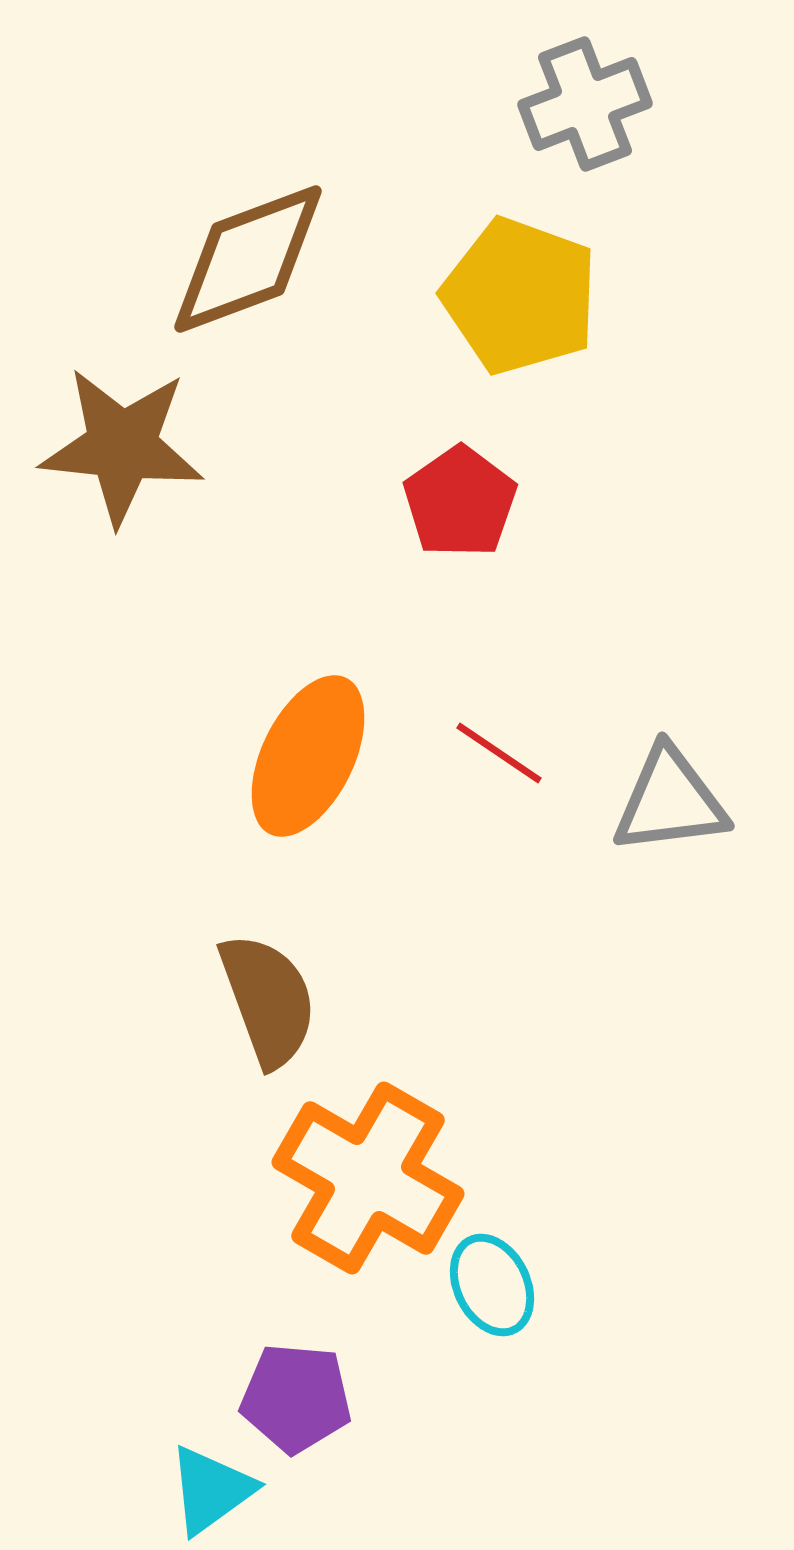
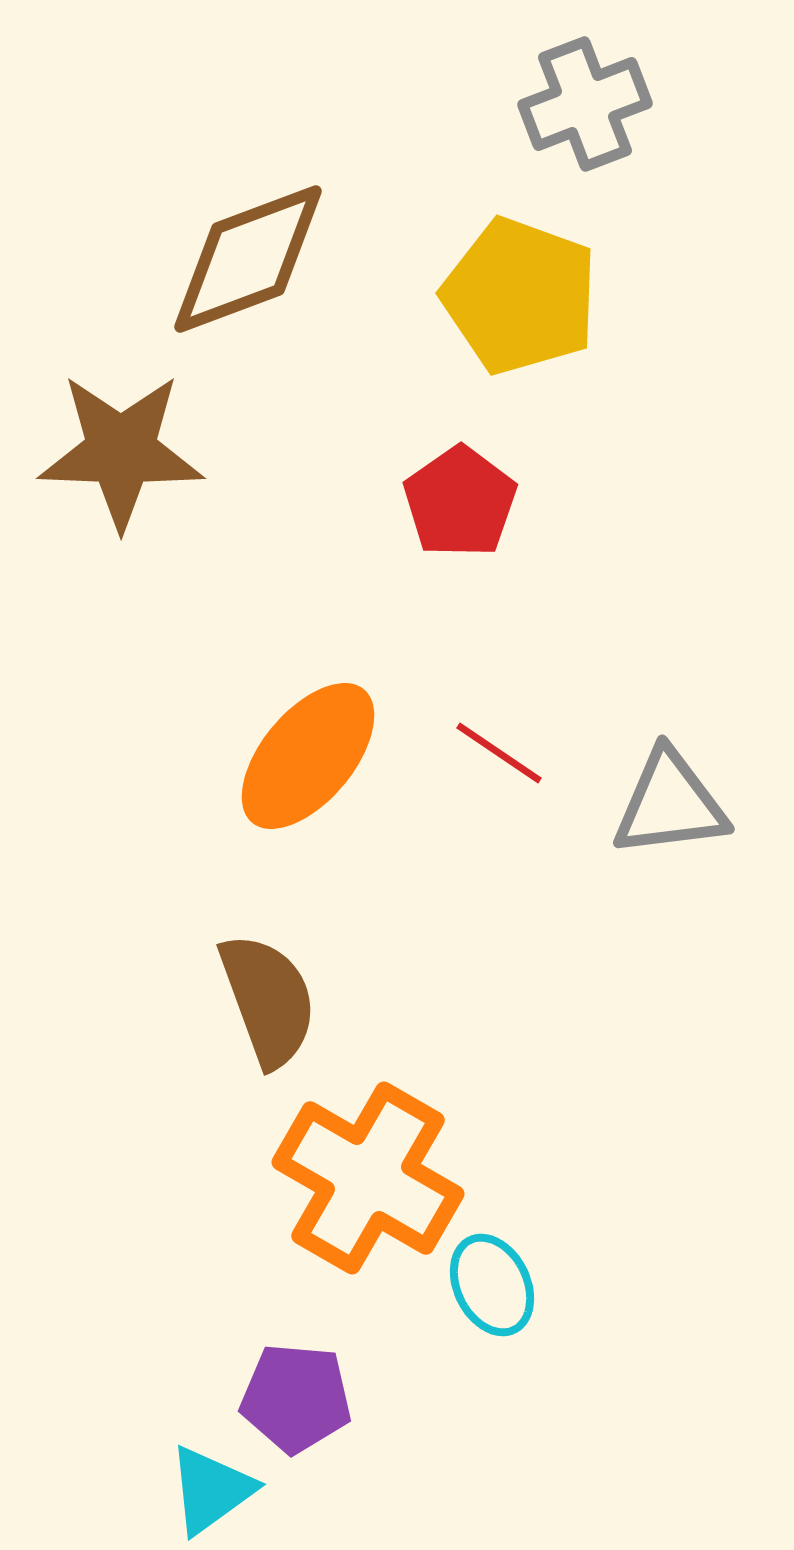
brown star: moved 1 px left, 5 px down; rotated 4 degrees counterclockwise
orange ellipse: rotated 14 degrees clockwise
gray triangle: moved 3 px down
